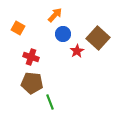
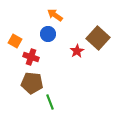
orange arrow: rotated 98 degrees counterclockwise
orange square: moved 3 px left, 13 px down
blue circle: moved 15 px left
